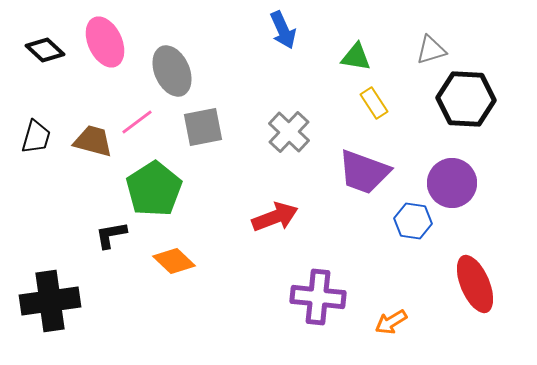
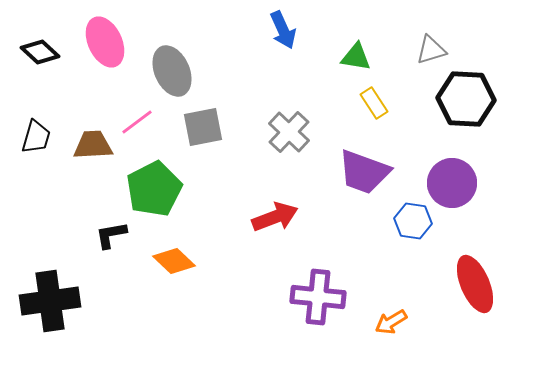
black diamond: moved 5 px left, 2 px down
brown trapezoid: moved 4 px down; rotated 18 degrees counterclockwise
green pentagon: rotated 6 degrees clockwise
